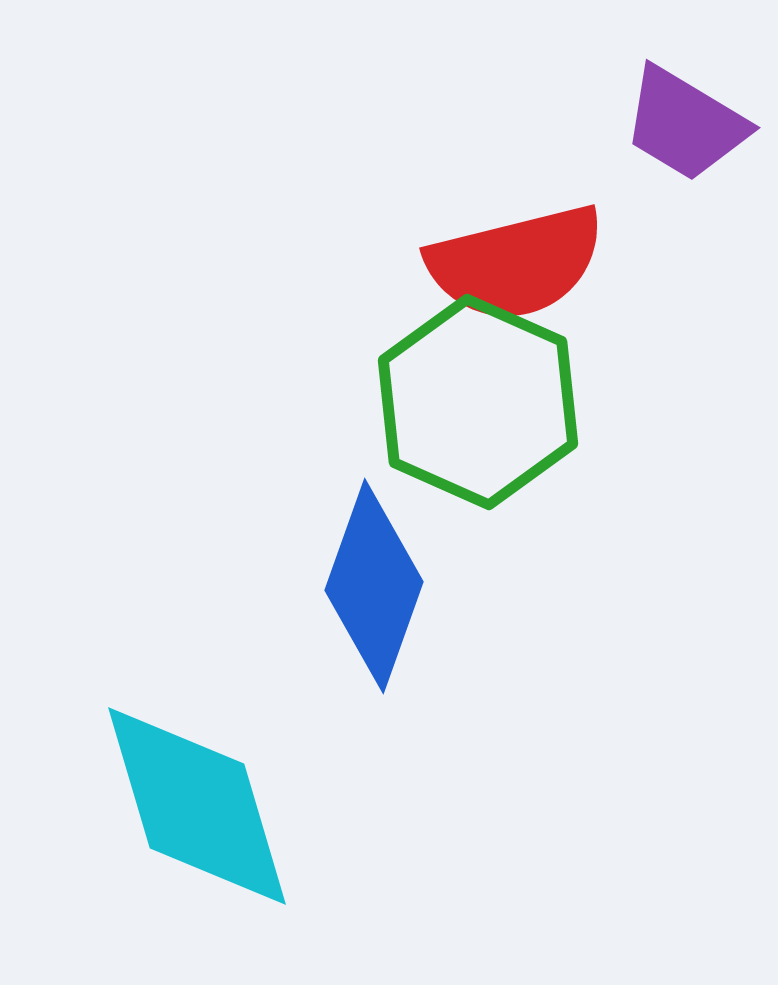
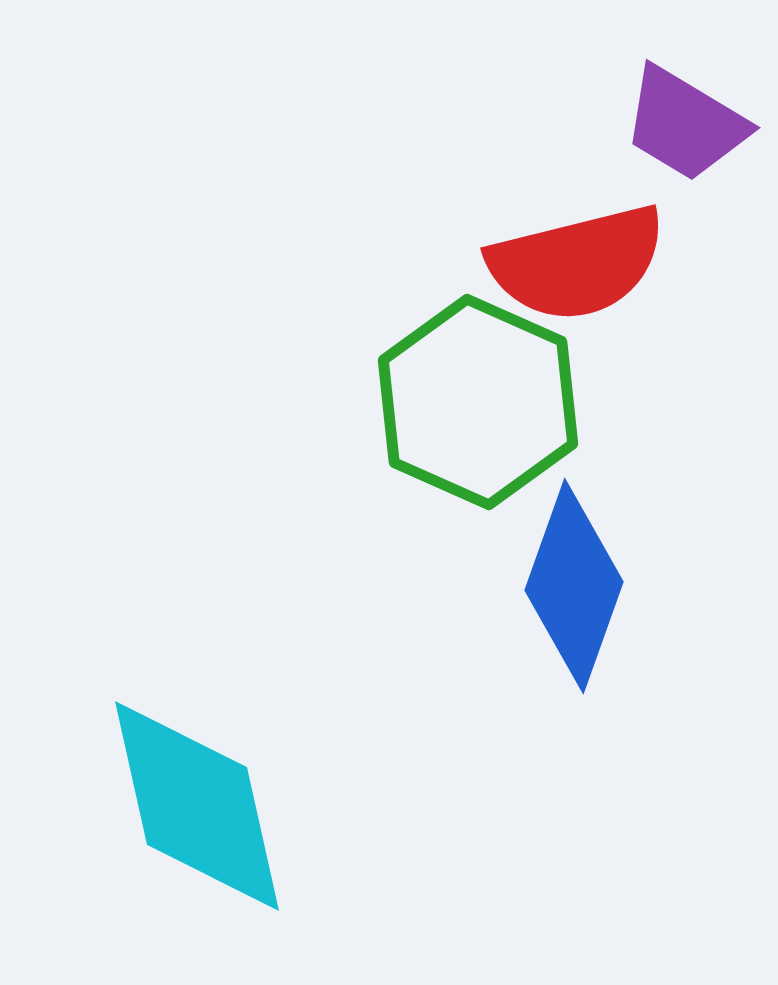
red semicircle: moved 61 px right
blue diamond: moved 200 px right
cyan diamond: rotated 4 degrees clockwise
